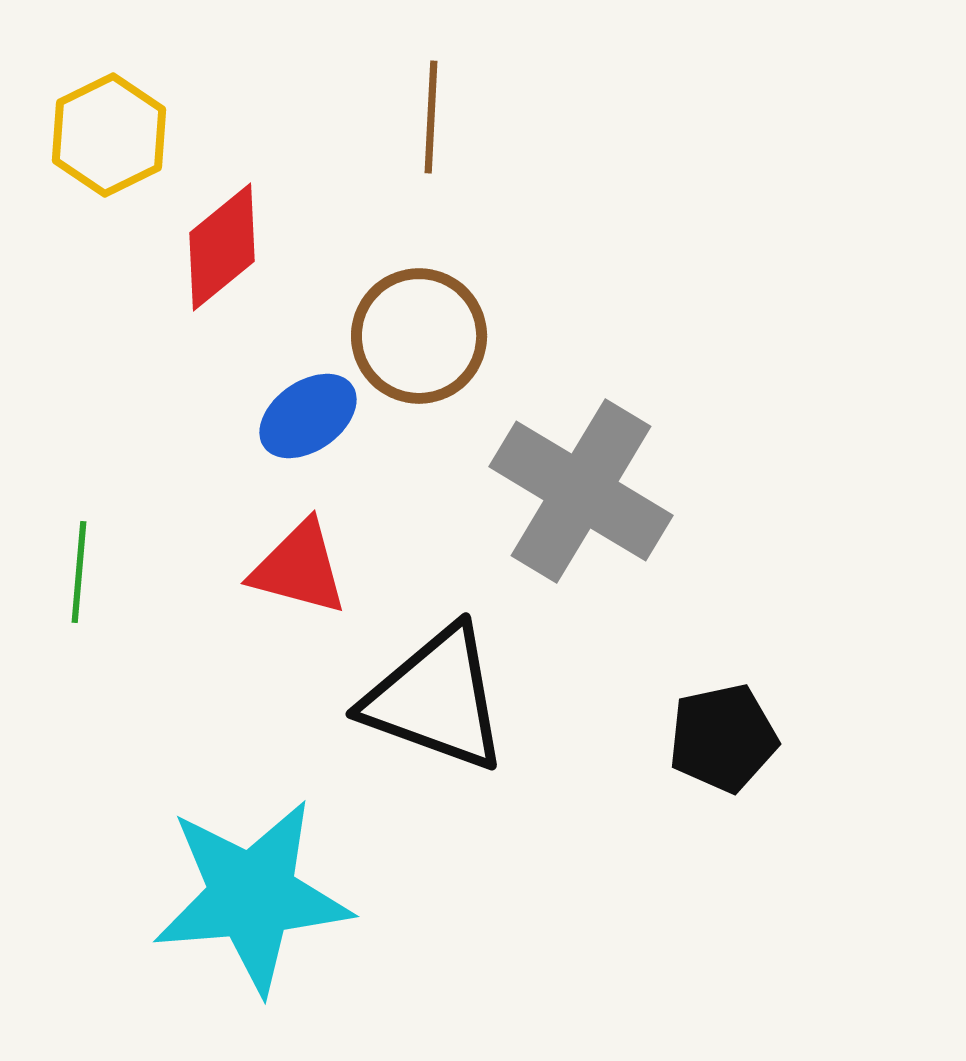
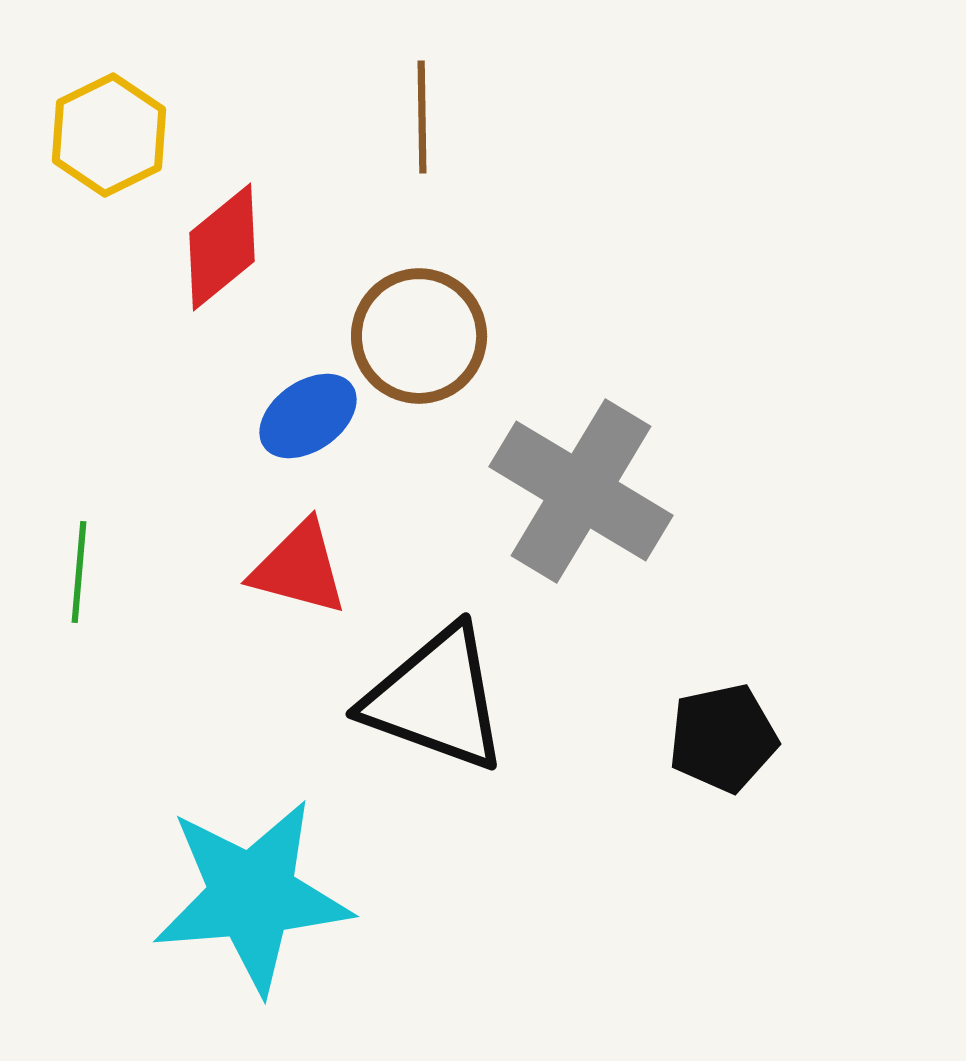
brown line: moved 9 px left; rotated 4 degrees counterclockwise
